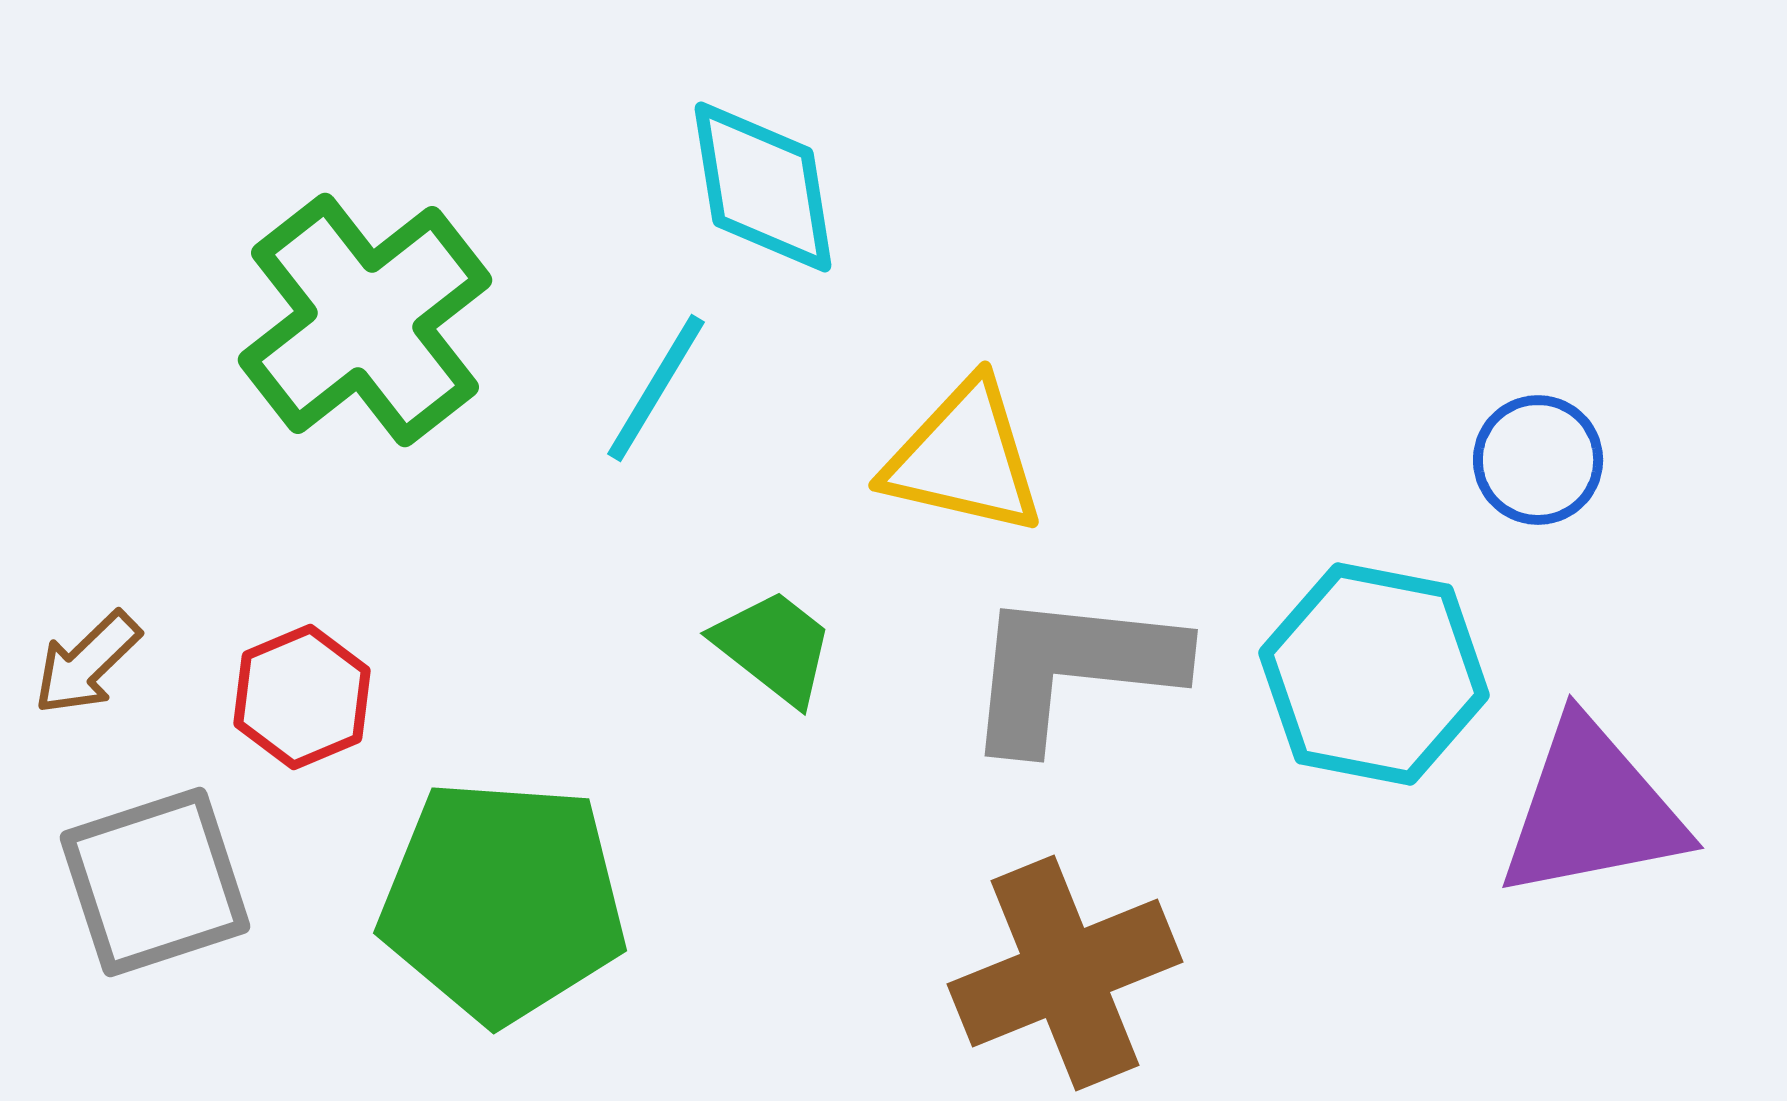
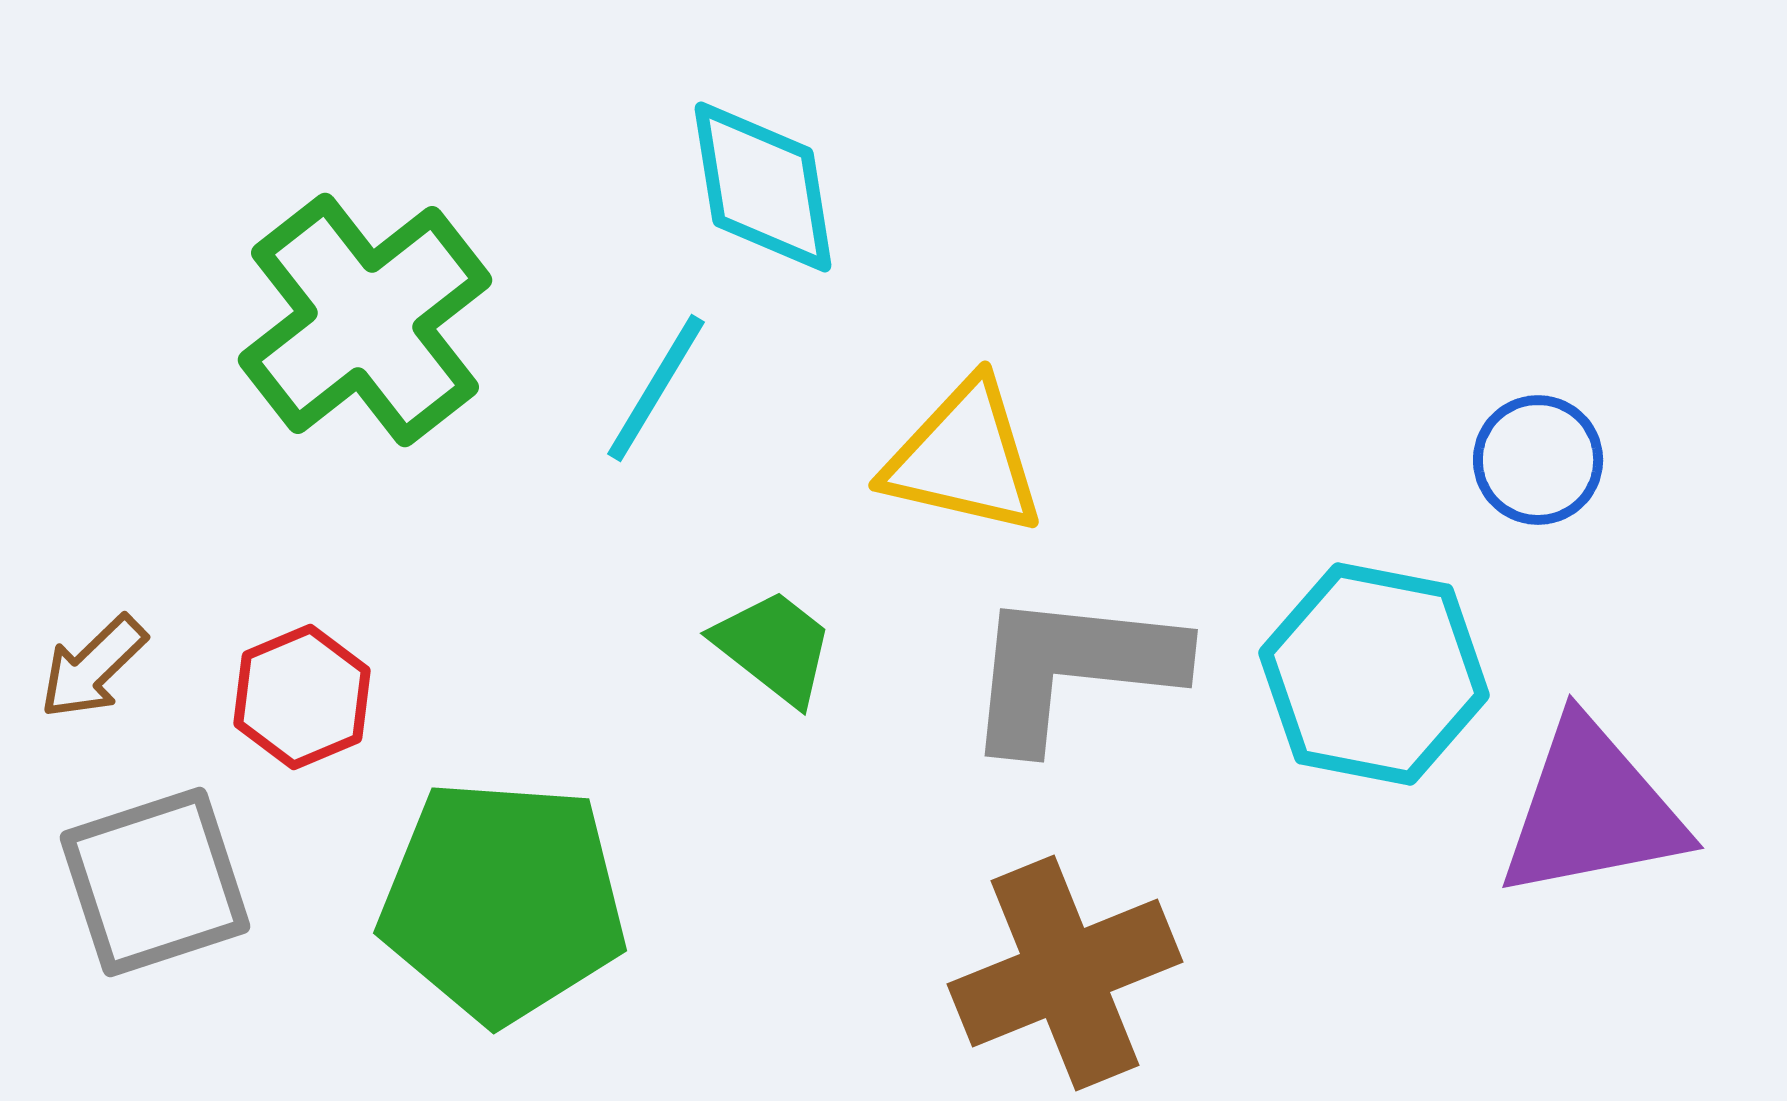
brown arrow: moved 6 px right, 4 px down
